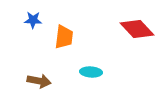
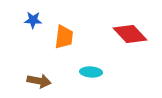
red diamond: moved 7 px left, 5 px down
